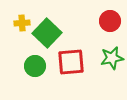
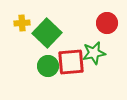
red circle: moved 3 px left, 2 px down
green star: moved 18 px left, 5 px up
green circle: moved 13 px right
